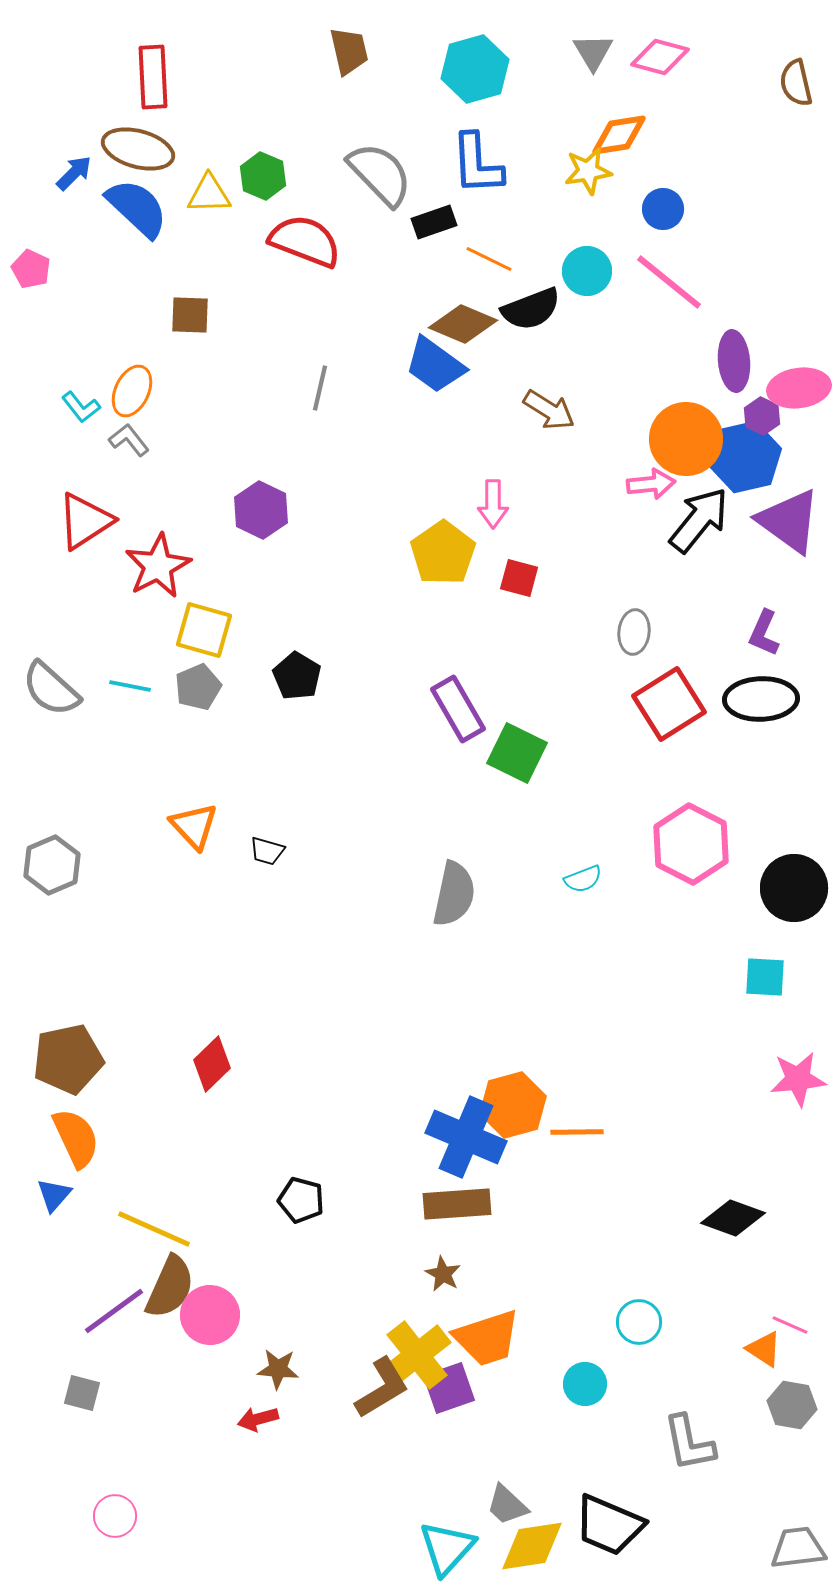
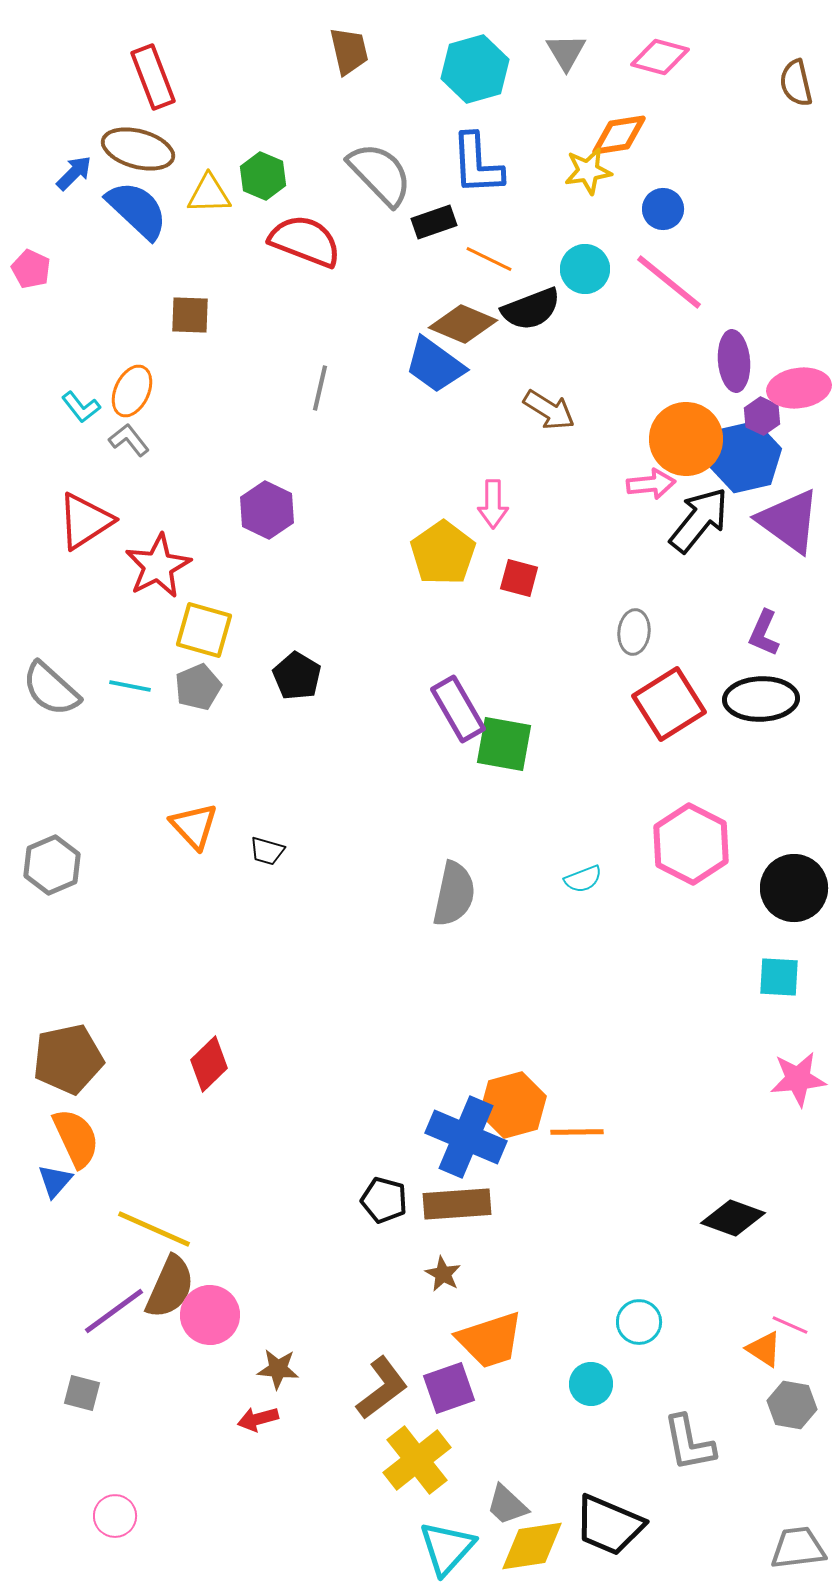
gray triangle at (593, 52): moved 27 px left
red rectangle at (153, 77): rotated 18 degrees counterclockwise
blue semicircle at (137, 208): moved 2 px down
cyan circle at (587, 271): moved 2 px left, 2 px up
purple hexagon at (261, 510): moved 6 px right
green square at (517, 753): moved 13 px left, 9 px up; rotated 16 degrees counterclockwise
cyan square at (765, 977): moved 14 px right
red diamond at (212, 1064): moved 3 px left
blue triangle at (54, 1195): moved 1 px right, 14 px up
black pentagon at (301, 1200): moved 83 px right
orange trapezoid at (487, 1338): moved 3 px right, 2 px down
yellow cross at (417, 1355): moved 105 px down
cyan circle at (585, 1384): moved 6 px right
brown L-shape at (382, 1388): rotated 6 degrees counterclockwise
